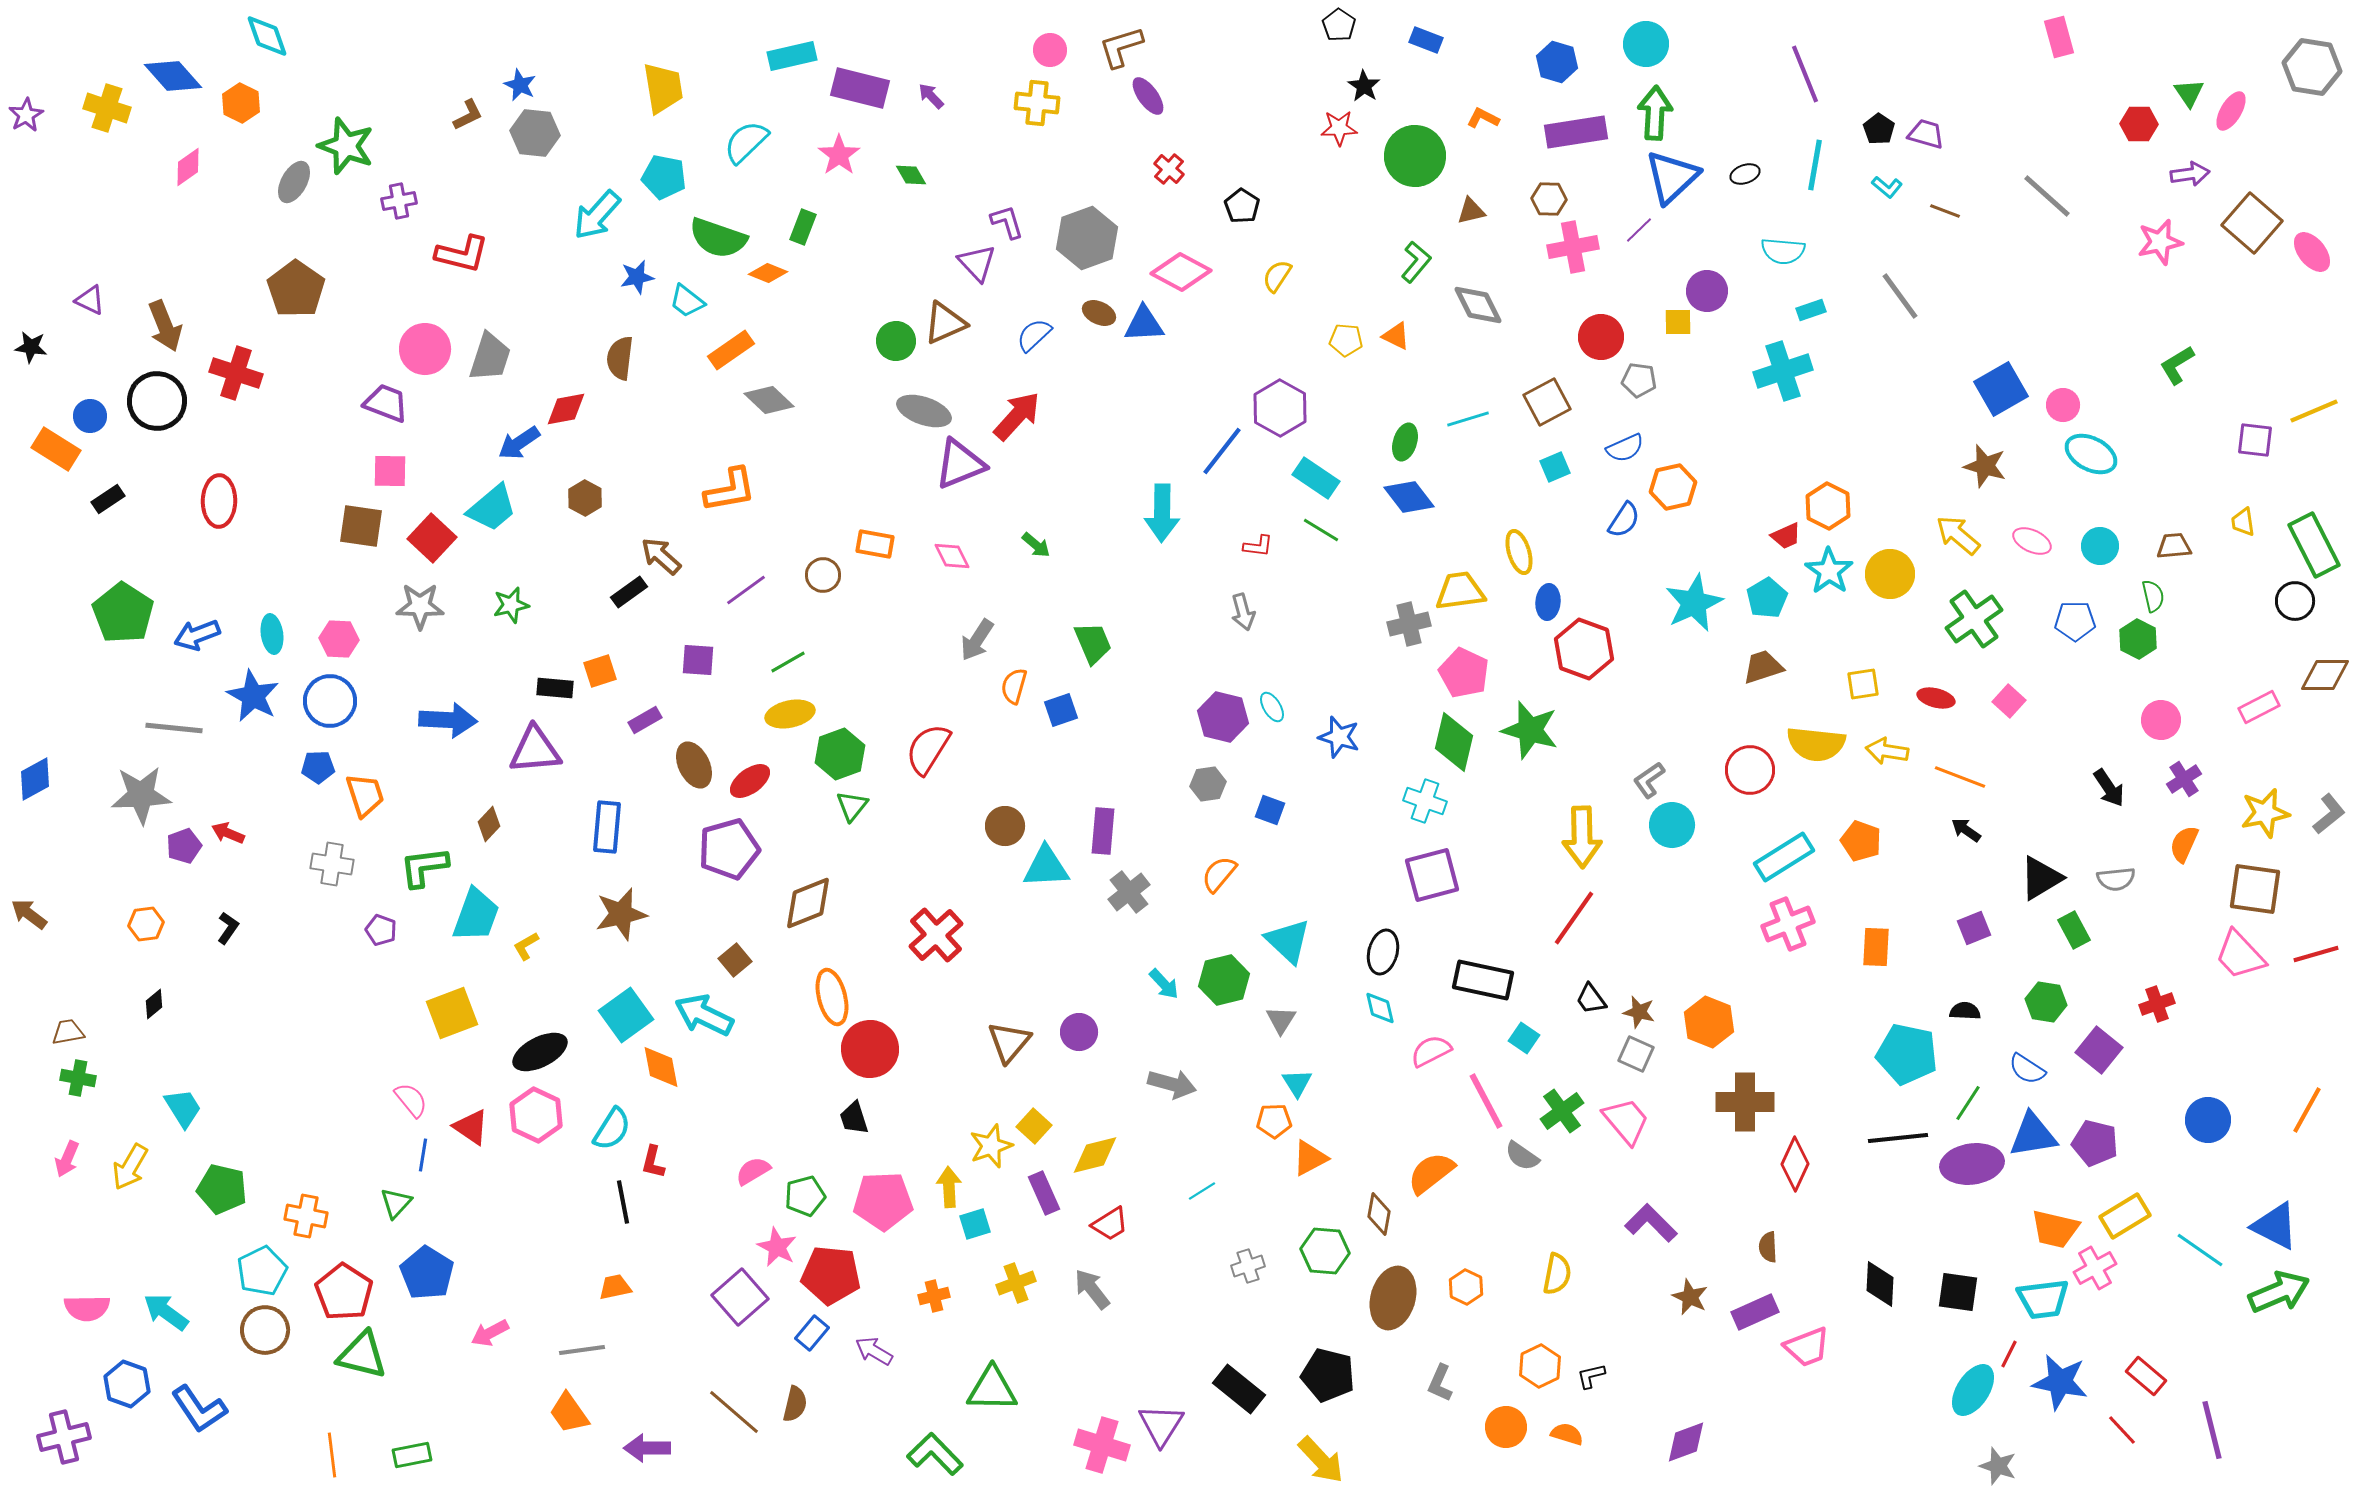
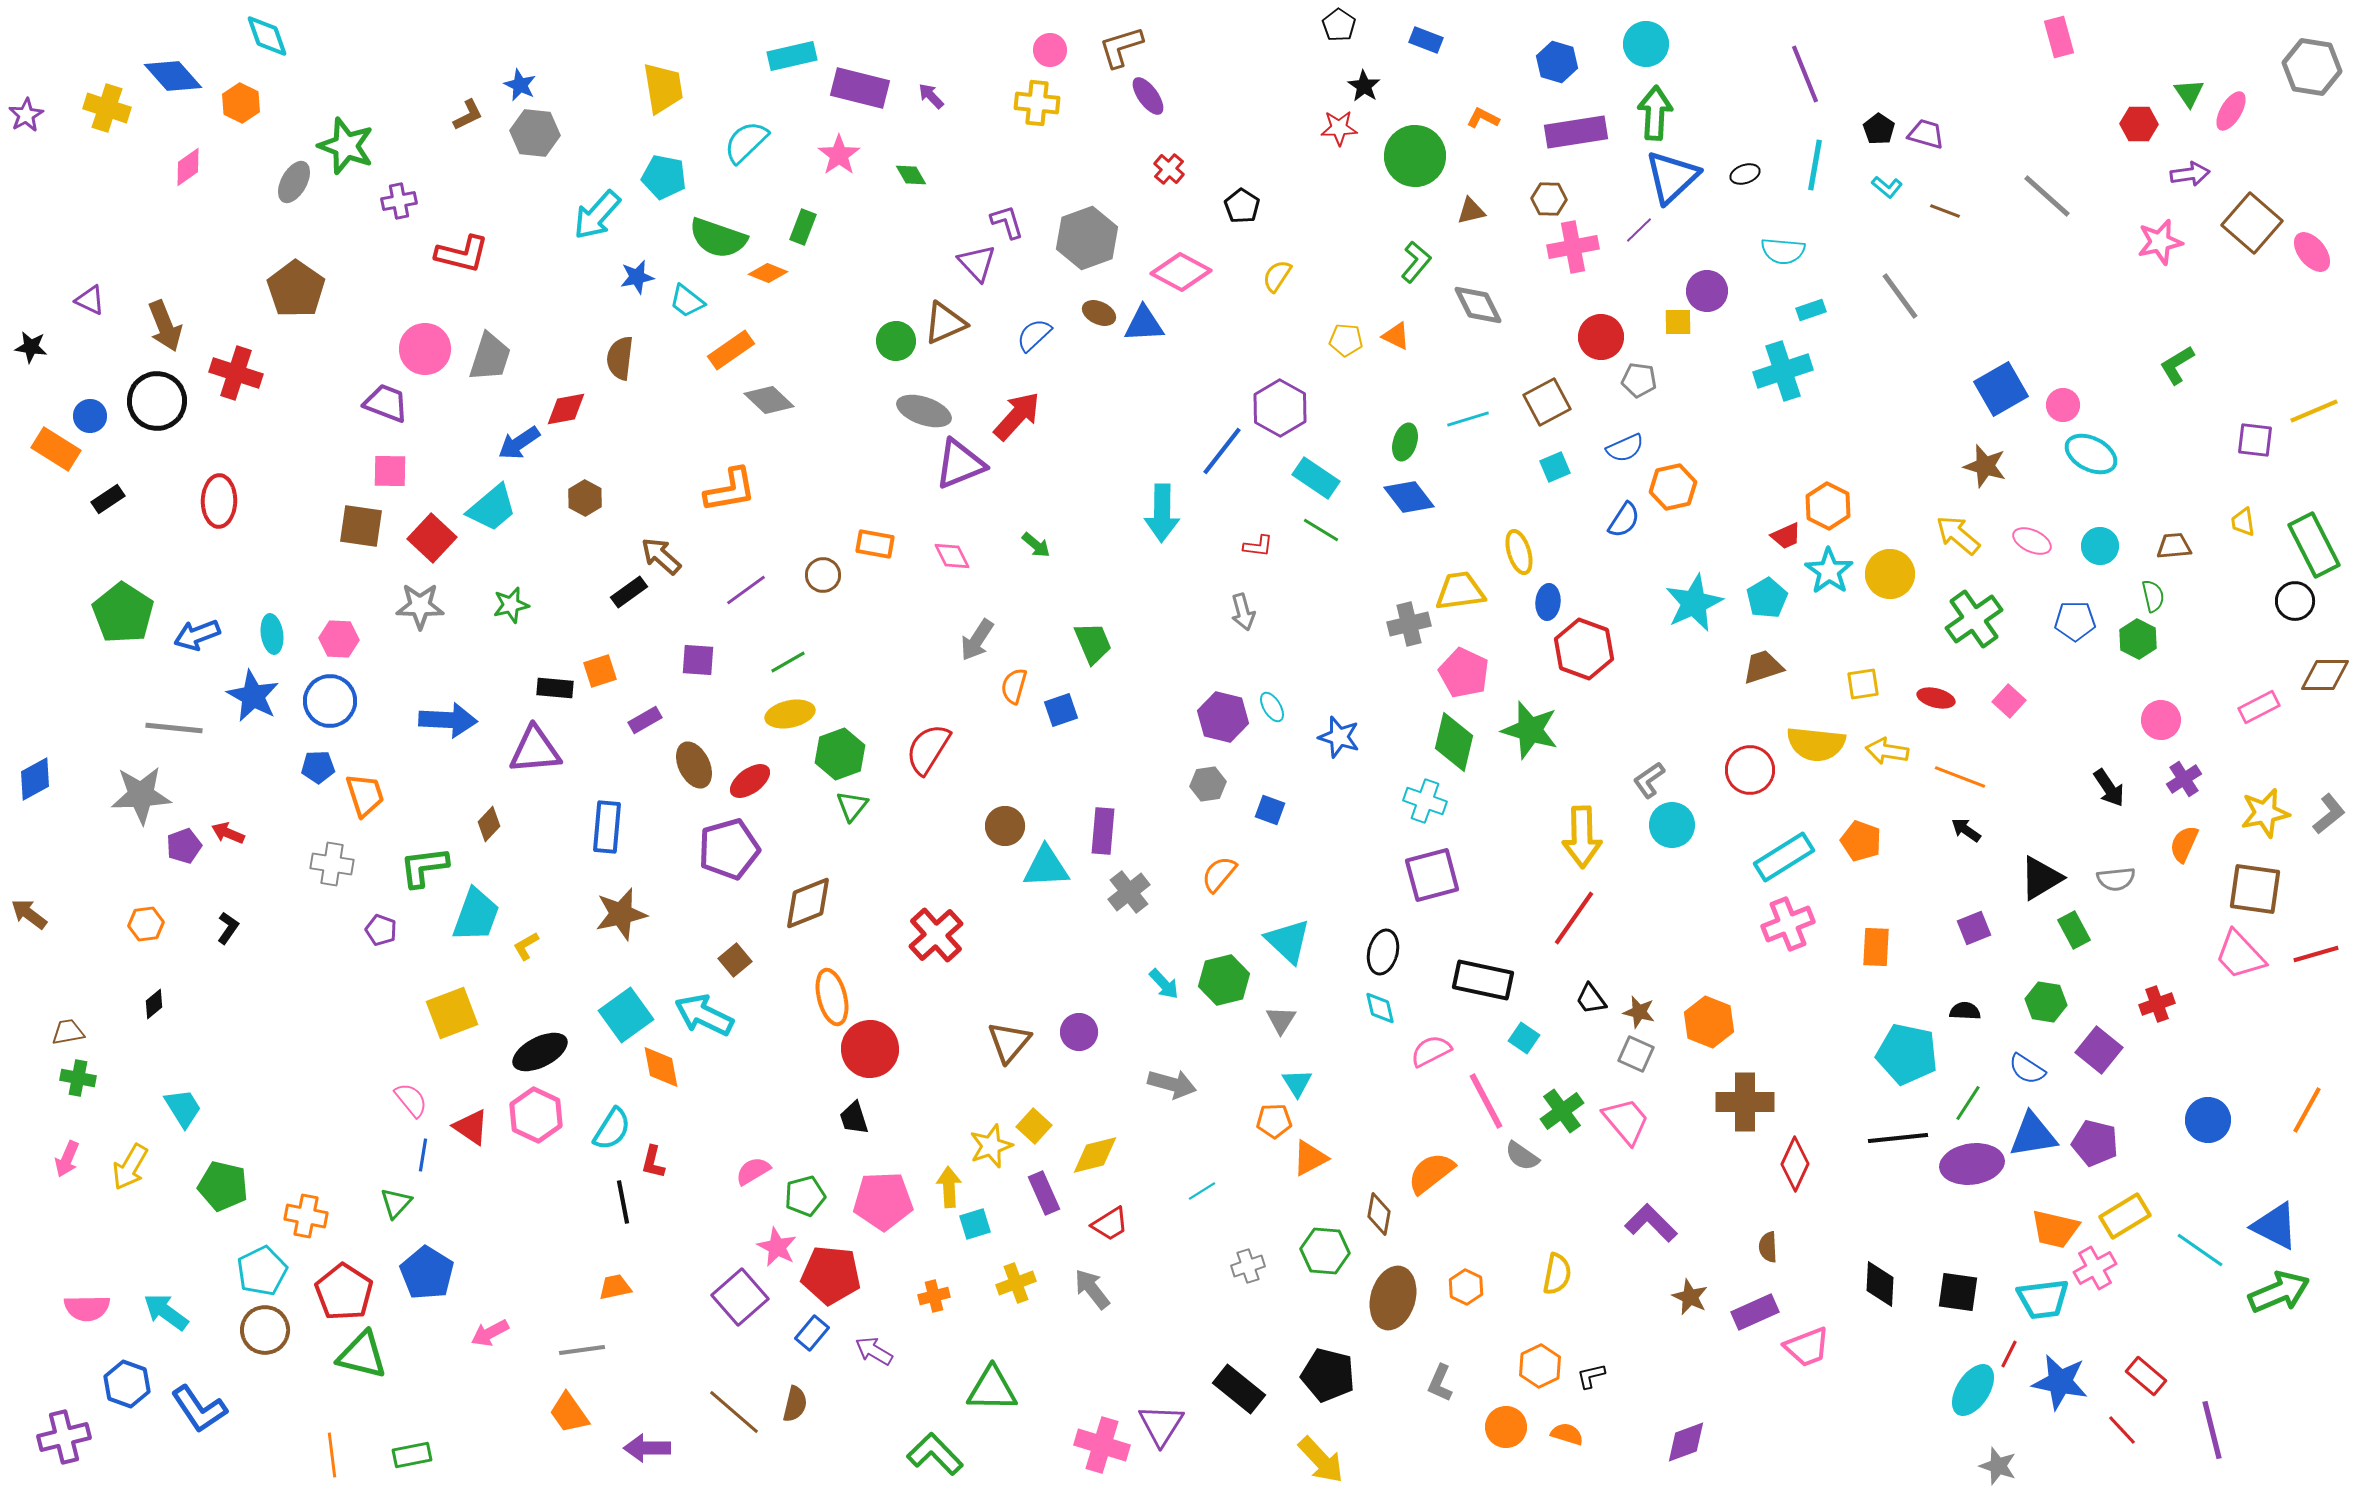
green pentagon at (222, 1189): moved 1 px right, 3 px up
